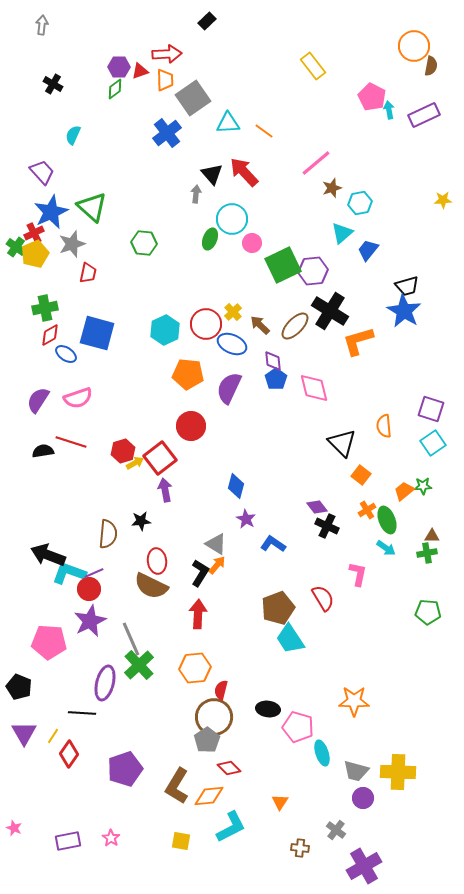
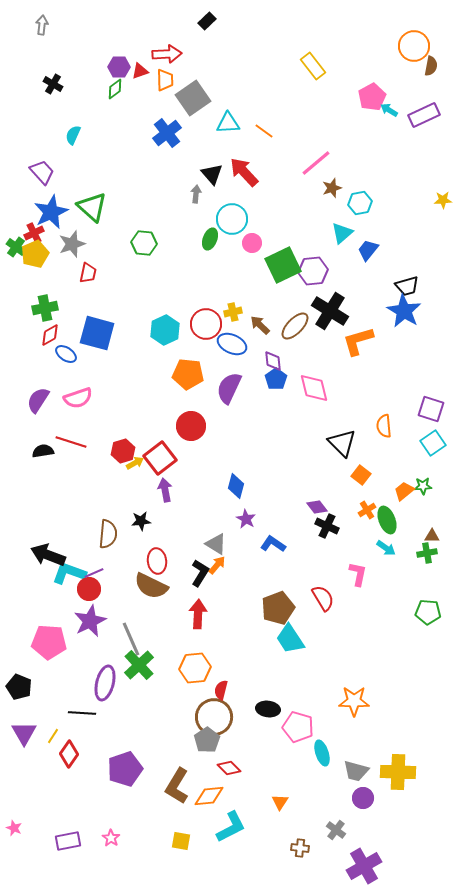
pink pentagon at (372, 97): rotated 16 degrees clockwise
cyan arrow at (389, 110): rotated 48 degrees counterclockwise
yellow cross at (233, 312): rotated 30 degrees clockwise
